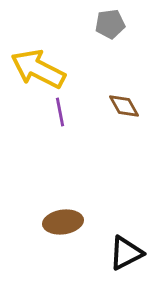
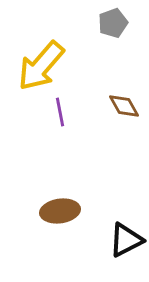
gray pentagon: moved 3 px right, 1 px up; rotated 12 degrees counterclockwise
yellow arrow: moved 3 px right, 3 px up; rotated 76 degrees counterclockwise
brown ellipse: moved 3 px left, 11 px up
black triangle: moved 13 px up
